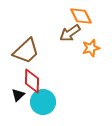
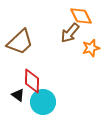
brown arrow: rotated 15 degrees counterclockwise
brown trapezoid: moved 6 px left, 9 px up
black triangle: rotated 40 degrees counterclockwise
